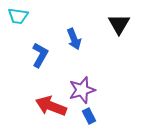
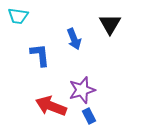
black triangle: moved 9 px left
blue L-shape: rotated 35 degrees counterclockwise
